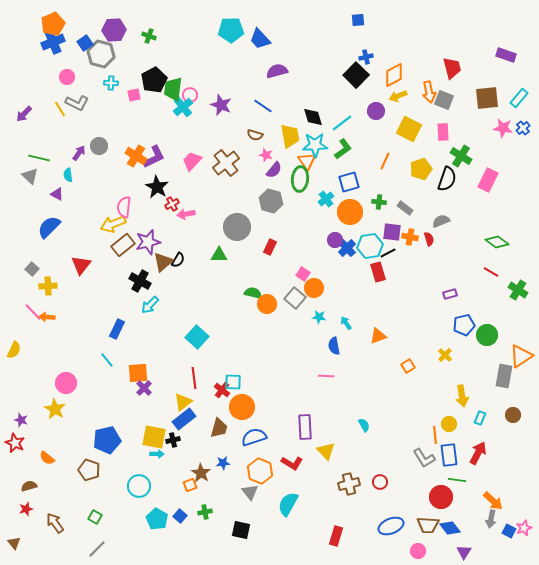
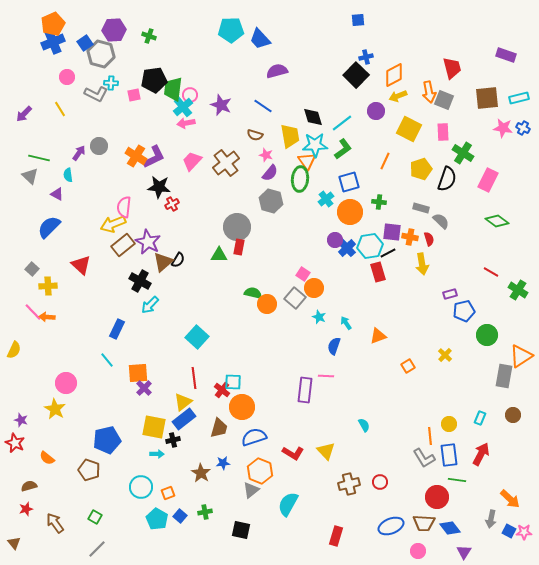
black pentagon at (154, 80): rotated 20 degrees clockwise
cyan rectangle at (519, 98): rotated 36 degrees clockwise
gray L-shape at (77, 103): moved 19 px right, 9 px up
blue cross at (523, 128): rotated 24 degrees counterclockwise
green cross at (461, 156): moved 2 px right, 3 px up
purple semicircle at (274, 170): moved 4 px left, 3 px down
black star at (157, 187): moved 2 px right; rotated 25 degrees counterclockwise
gray rectangle at (405, 208): moved 16 px right; rotated 21 degrees counterclockwise
pink arrow at (186, 214): moved 91 px up
gray semicircle at (441, 221): rotated 66 degrees clockwise
purple star at (148, 242): rotated 30 degrees counterclockwise
green diamond at (497, 242): moved 21 px up
red rectangle at (270, 247): moved 31 px left; rotated 14 degrees counterclockwise
red triangle at (81, 265): rotated 25 degrees counterclockwise
cyan star at (319, 317): rotated 16 degrees clockwise
blue pentagon at (464, 325): moved 14 px up
blue semicircle at (334, 346): rotated 30 degrees clockwise
yellow arrow at (462, 396): moved 40 px left, 132 px up
purple rectangle at (305, 427): moved 37 px up; rotated 10 degrees clockwise
orange line at (435, 435): moved 5 px left, 1 px down
yellow square at (154, 437): moved 10 px up
red arrow at (478, 453): moved 3 px right, 1 px down
red L-shape at (292, 463): moved 1 px right, 10 px up
orange square at (190, 485): moved 22 px left, 8 px down
cyan circle at (139, 486): moved 2 px right, 1 px down
gray triangle at (250, 492): moved 1 px right, 2 px up; rotated 30 degrees clockwise
red circle at (441, 497): moved 4 px left
orange arrow at (493, 501): moved 17 px right, 2 px up
brown trapezoid at (428, 525): moved 4 px left, 2 px up
pink star at (524, 528): moved 4 px down; rotated 21 degrees clockwise
